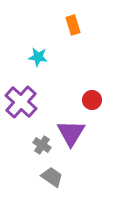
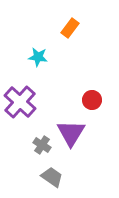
orange rectangle: moved 3 px left, 3 px down; rotated 54 degrees clockwise
purple cross: moved 1 px left
